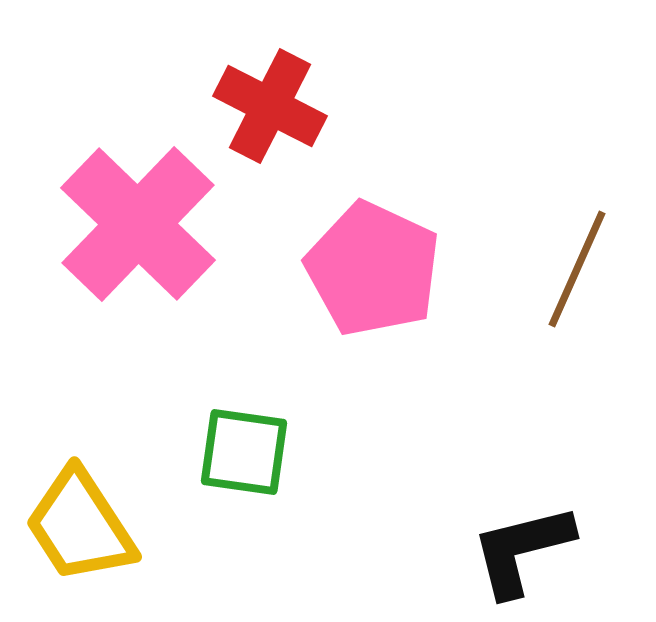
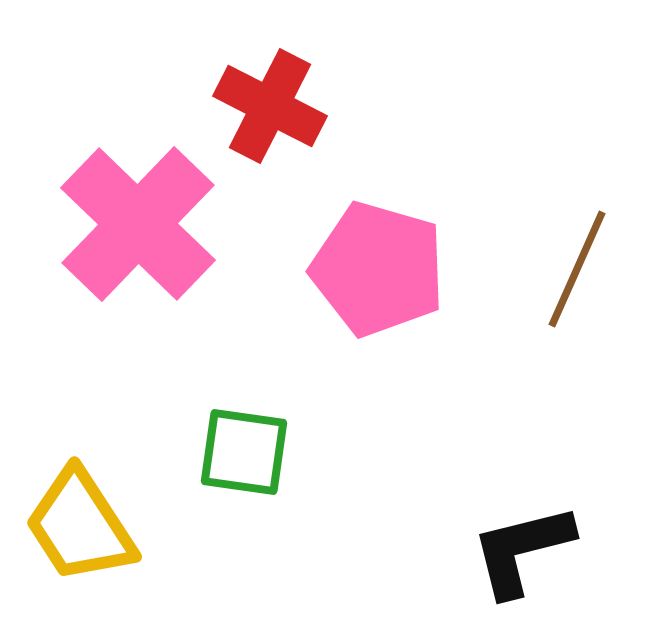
pink pentagon: moved 5 px right; rotated 9 degrees counterclockwise
